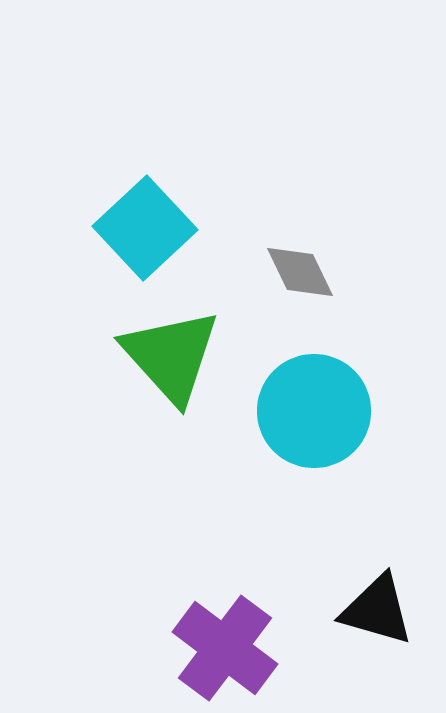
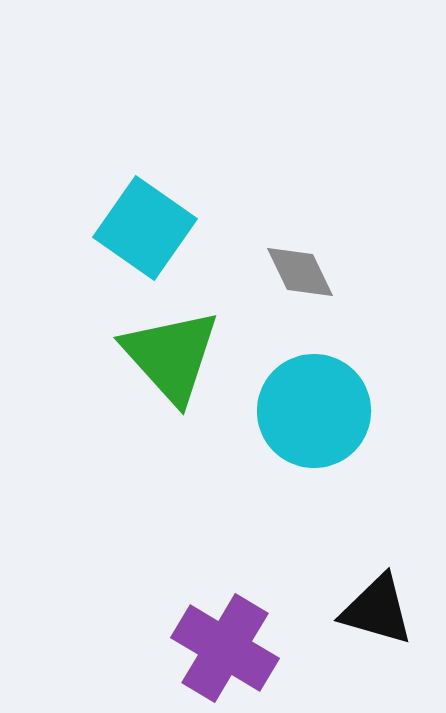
cyan square: rotated 12 degrees counterclockwise
purple cross: rotated 6 degrees counterclockwise
